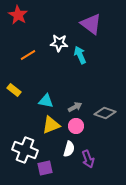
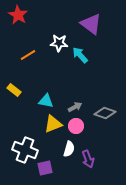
cyan arrow: rotated 18 degrees counterclockwise
yellow triangle: moved 2 px right, 1 px up
